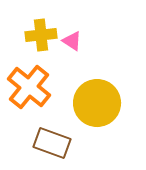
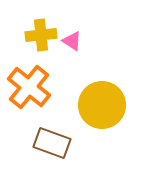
yellow circle: moved 5 px right, 2 px down
